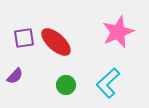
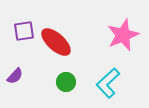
pink star: moved 5 px right, 3 px down
purple square: moved 7 px up
green circle: moved 3 px up
